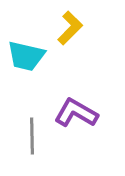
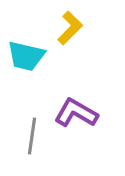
gray line: rotated 9 degrees clockwise
